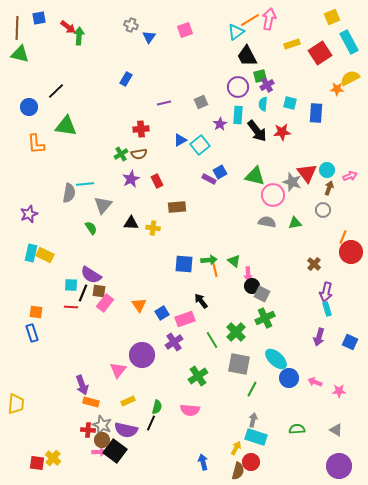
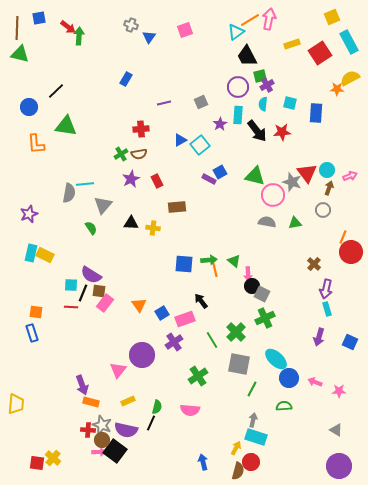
purple arrow at (326, 292): moved 3 px up
green semicircle at (297, 429): moved 13 px left, 23 px up
